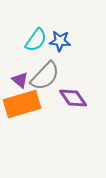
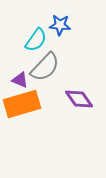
blue star: moved 16 px up
gray semicircle: moved 9 px up
purple triangle: rotated 18 degrees counterclockwise
purple diamond: moved 6 px right, 1 px down
